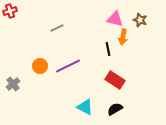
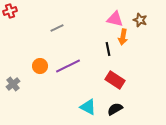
cyan triangle: moved 3 px right
